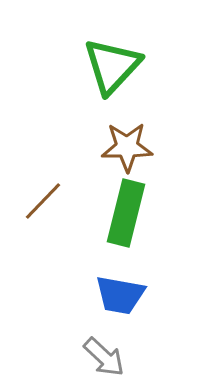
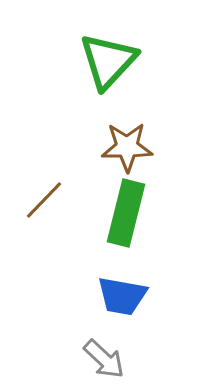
green triangle: moved 4 px left, 5 px up
brown line: moved 1 px right, 1 px up
blue trapezoid: moved 2 px right, 1 px down
gray arrow: moved 2 px down
